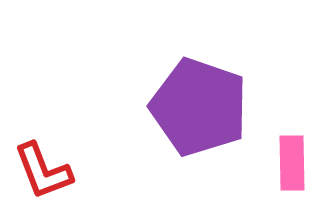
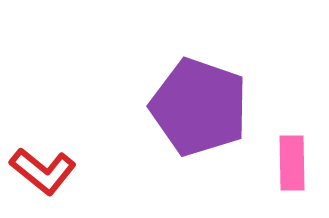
red L-shape: rotated 30 degrees counterclockwise
